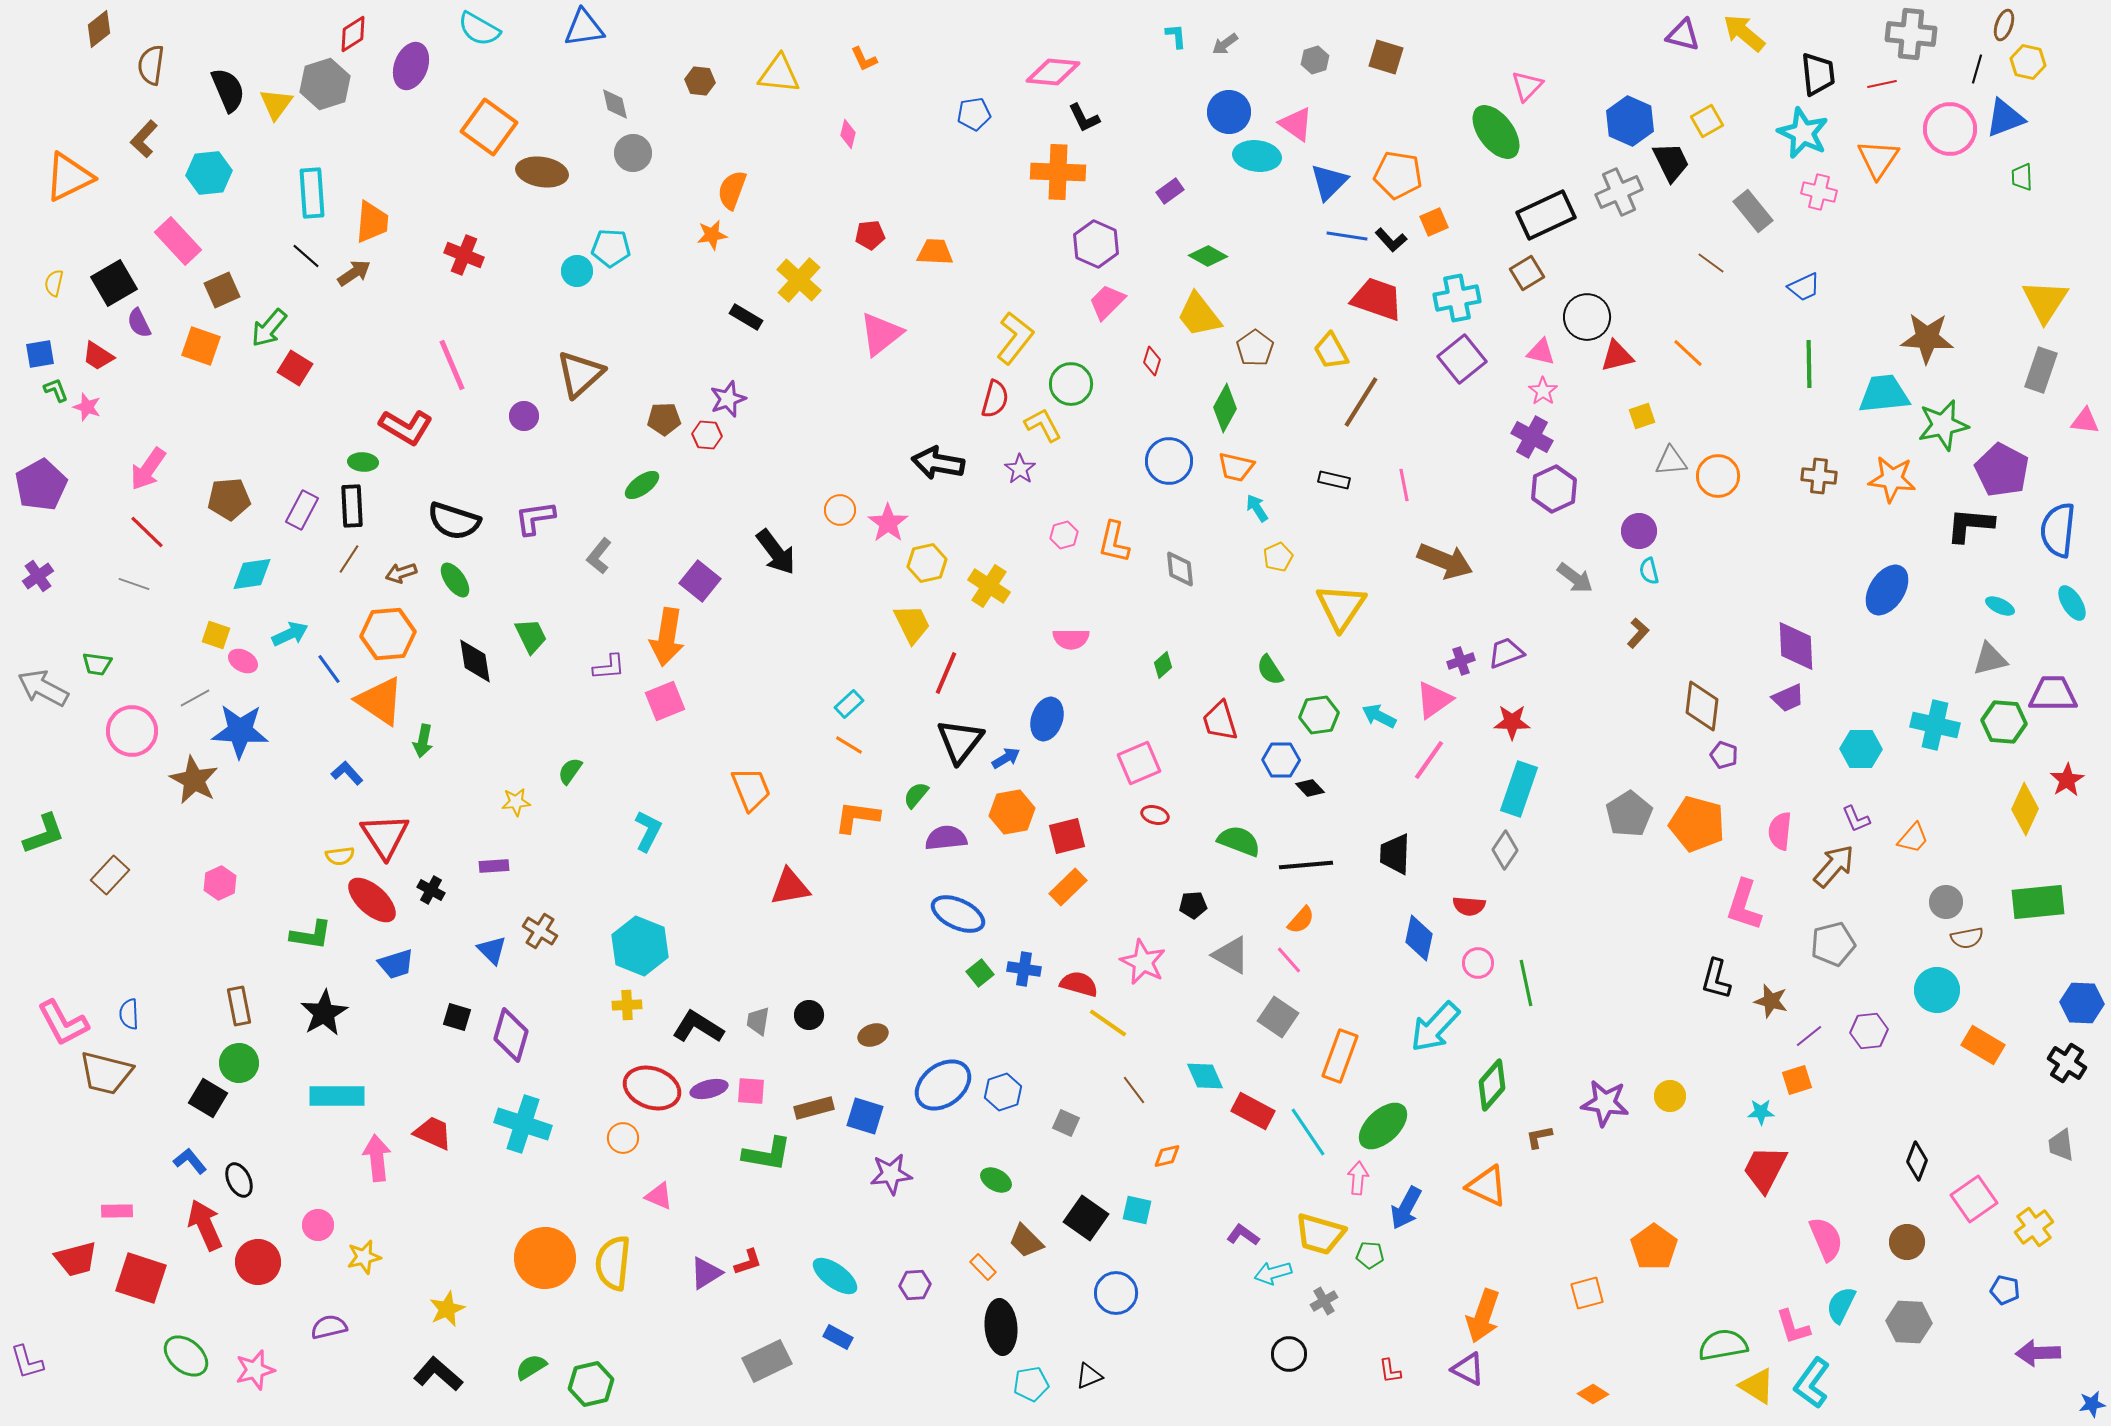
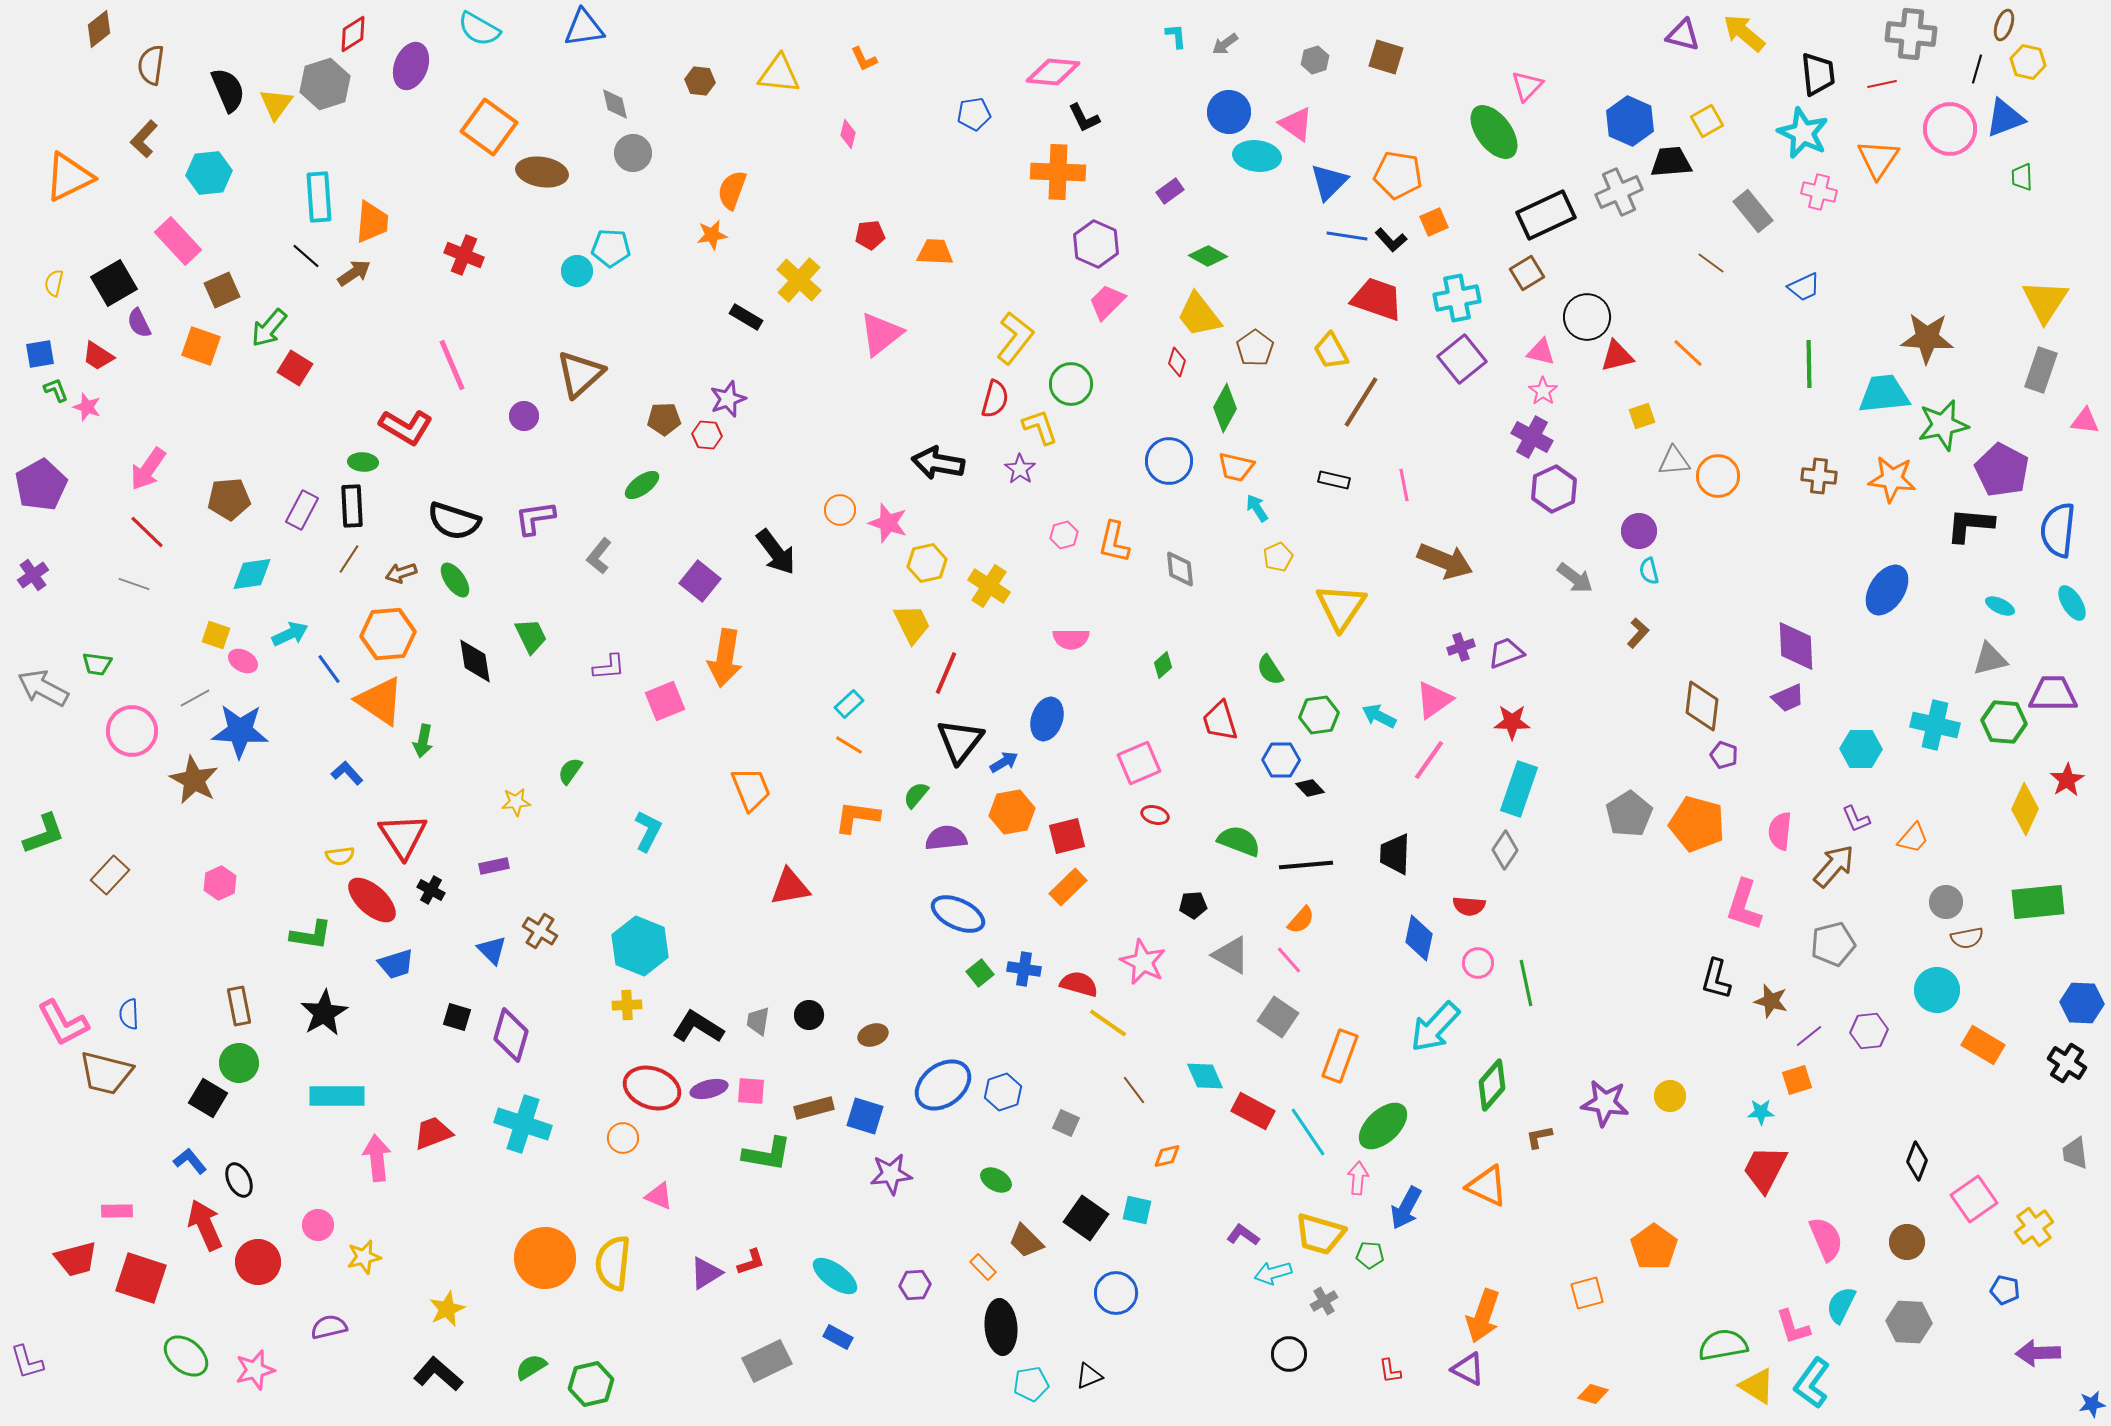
green ellipse at (1496, 132): moved 2 px left
black trapezoid at (1671, 162): rotated 69 degrees counterclockwise
cyan rectangle at (312, 193): moved 7 px right, 4 px down
red diamond at (1152, 361): moved 25 px right, 1 px down
yellow L-shape at (1043, 425): moved 3 px left, 2 px down; rotated 9 degrees clockwise
gray triangle at (1671, 461): moved 3 px right
pink star at (888, 523): rotated 18 degrees counterclockwise
purple cross at (38, 576): moved 5 px left, 1 px up
orange arrow at (667, 637): moved 58 px right, 21 px down
purple cross at (1461, 661): moved 14 px up
blue arrow at (1006, 758): moved 2 px left, 4 px down
red triangle at (385, 836): moved 18 px right
purple rectangle at (494, 866): rotated 8 degrees counterclockwise
red trapezoid at (433, 1133): rotated 45 degrees counterclockwise
gray trapezoid at (2061, 1145): moved 14 px right, 8 px down
red L-shape at (748, 1262): moved 3 px right
orange diamond at (1593, 1394): rotated 16 degrees counterclockwise
